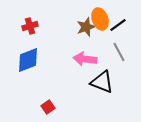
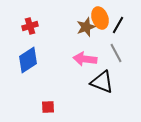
orange ellipse: moved 1 px up
black line: rotated 24 degrees counterclockwise
gray line: moved 3 px left, 1 px down
blue diamond: rotated 12 degrees counterclockwise
red square: rotated 32 degrees clockwise
